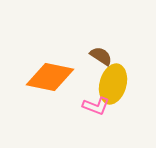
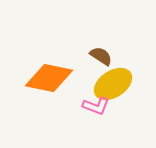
orange diamond: moved 1 px left, 1 px down
yellow ellipse: rotated 42 degrees clockwise
